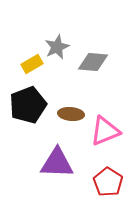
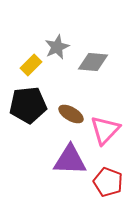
yellow rectangle: moved 1 px left, 1 px down; rotated 15 degrees counterclockwise
black pentagon: rotated 15 degrees clockwise
brown ellipse: rotated 25 degrees clockwise
pink triangle: moved 1 px up; rotated 24 degrees counterclockwise
purple triangle: moved 13 px right, 3 px up
red pentagon: rotated 12 degrees counterclockwise
